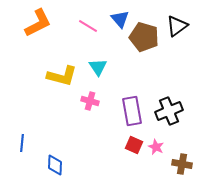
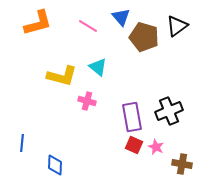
blue triangle: moved 1 px right, 2 px up
orange L-shape: rotated 12 degrees clockwise
cyan triangle: rotated 18 degrees counterclockwise
pink cross: moved 3 px left
purple rectangle: moved 6 px down
